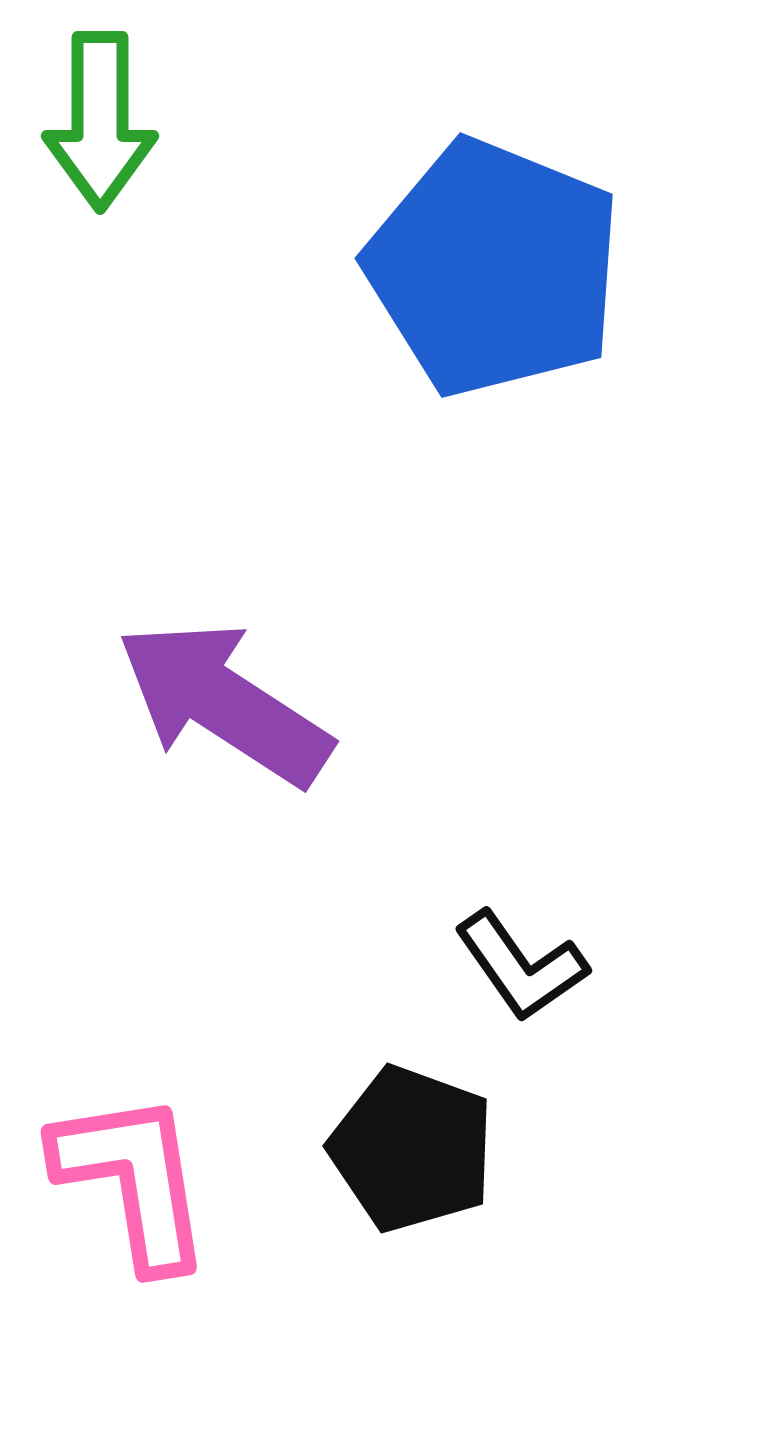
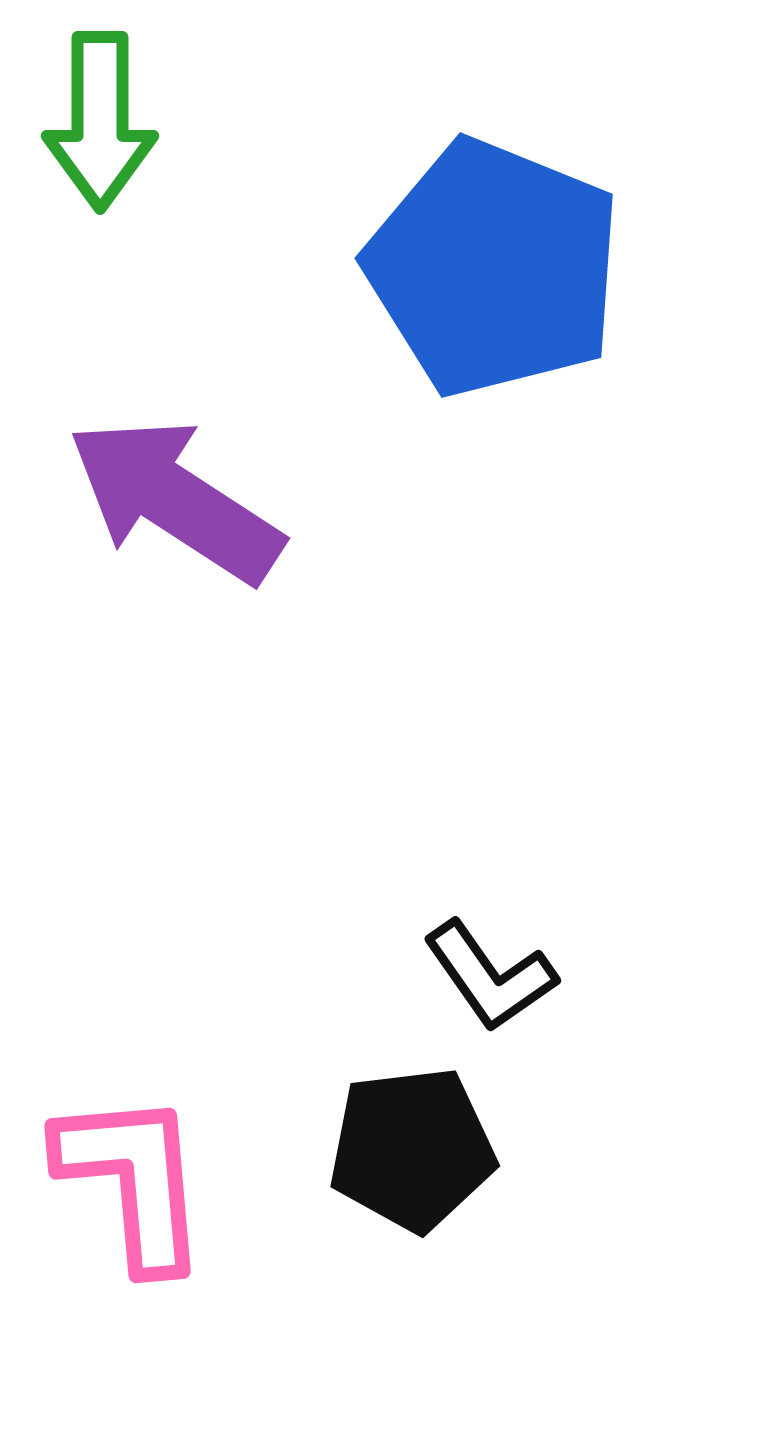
purple arrow: moved 49 px left, 203 px up
black L-shape: moved 31 px left, 10 px down
black pentagon: rotated 27 degrees counterclockwise
pink L-shape: rotated 4 degrees clockwise
